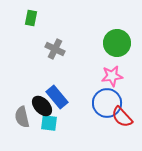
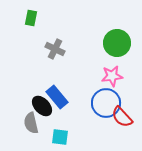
blue circle: moved 1 px left
gray semicircle: moved 9 px right, 6 px down
cyan square: moved 11 px right, 14 px down
